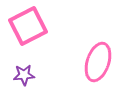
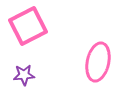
pink ellipse: rotated 6 degrees counterclockwise
